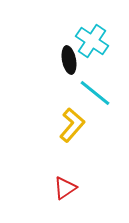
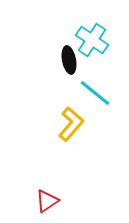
cyan cross: moved 1 px up
yellow L-shape: moved 1 px left, 1 px up
red triangle: moved 18 px left, 13 px down
